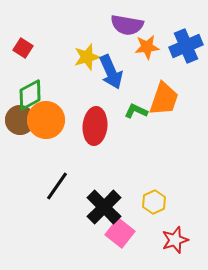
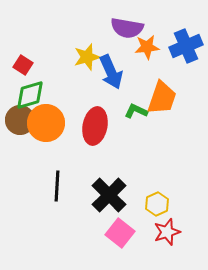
purple semicircle: moved 3 px down
red square: moved 17 px down
green diamond: rotated 12 degrees clockwise
orange trapezoid: moved 2 px left, 1 px up
orange circle: moved 3 px down
red ellipse: rotated 6 degrees clockwise
black line: rotated 32 degrees counterclockwise
yellow hexagon: moved 3 px right, 2 px down
black cross: moved 5 px right, 12 px up
red star: moved 8 px left, 8 px up
